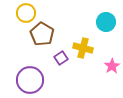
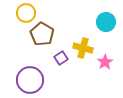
pink star: moved 7 px left, 4 px up
